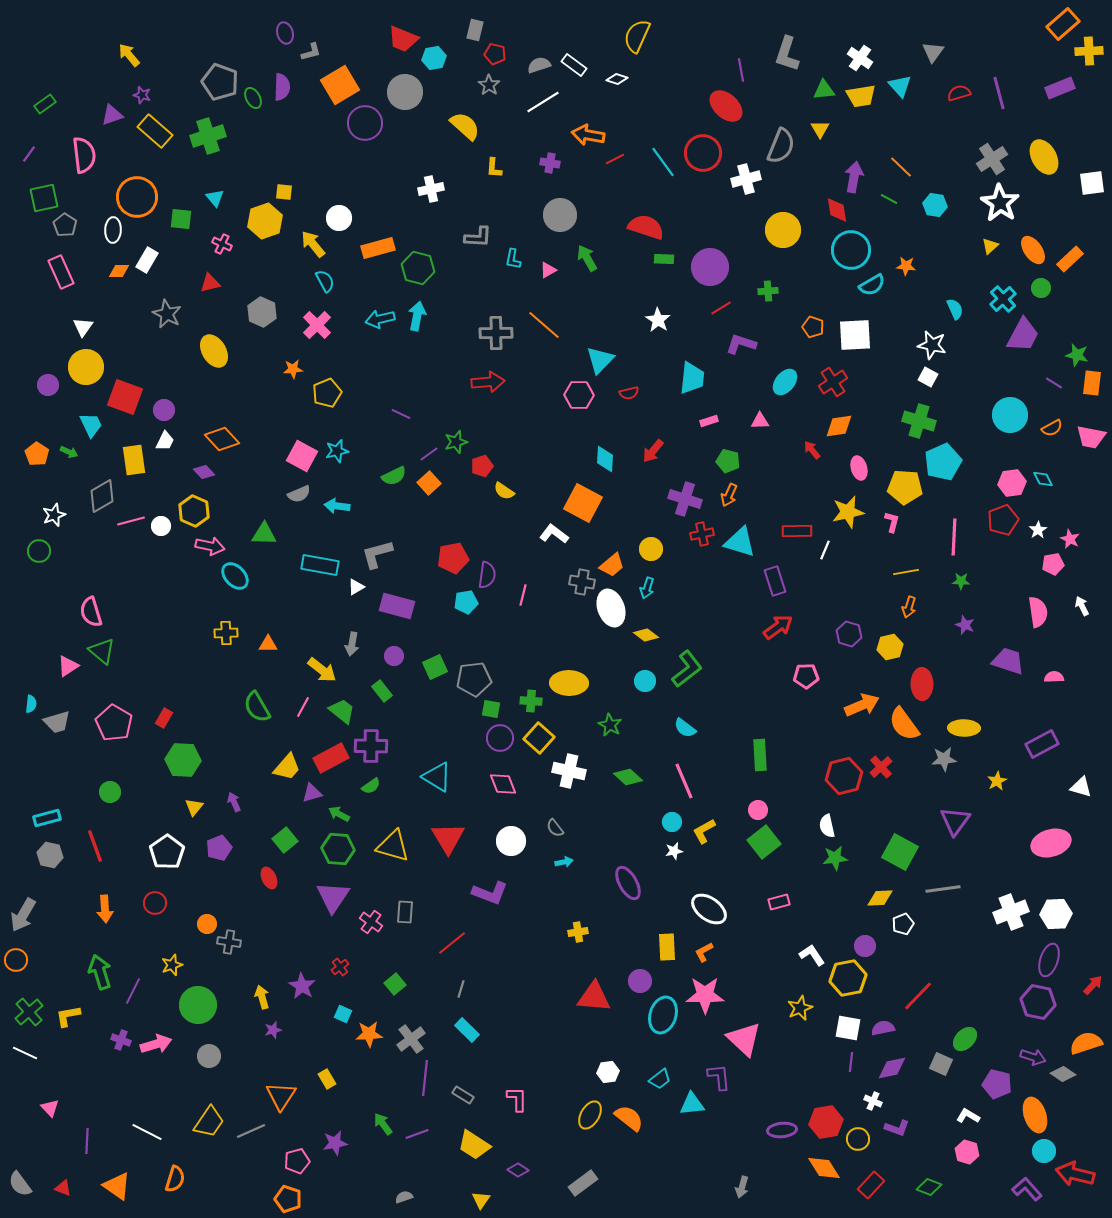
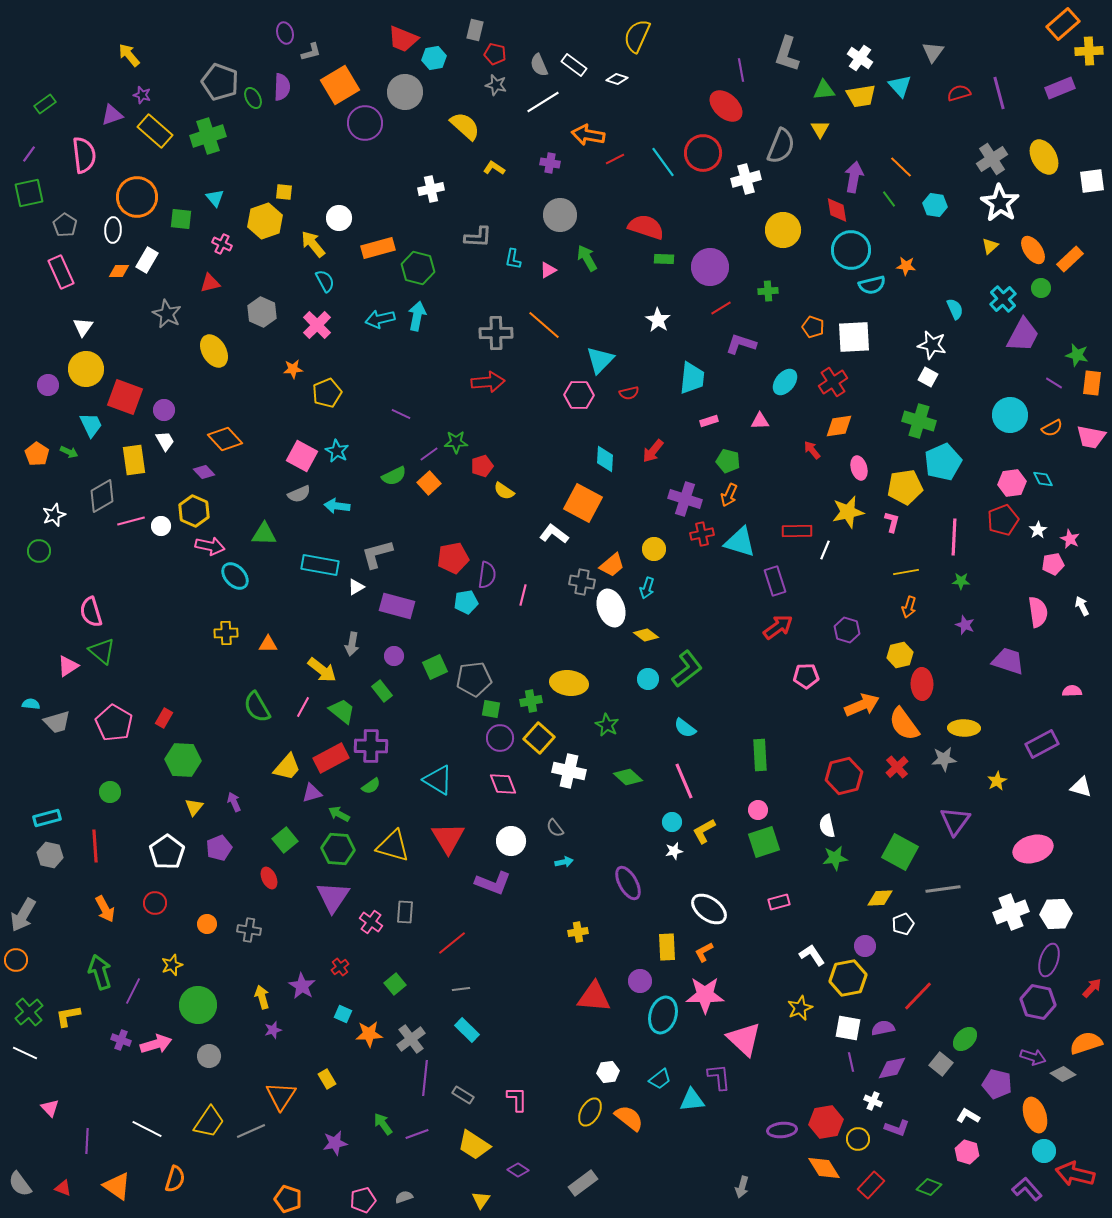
gray semicircle at (539, 65): rotated 95 degrees counterclockwise
gray star at (489, 85): moved 7 px right; rotated 20 degrees counterclockwise
yellow L-shape at (494, 168): rotated 120 degrees clockwise
white square at (1092, 183): moved 2 px up
green square at (44, 198): moved 15 px left, 5 px up
green line at (889, 199): rotated 24 degrees clockwise
cyan semicircle at (872, 285): rotated 16 degrees clockwise
white square at (855, 335): moved 1 px left, 2 px down
yellow circle at (86, 367): moved 2 px down
orange diamond at (222, 439): moved 3 px right
white trapezoid at (165, 441): rotated 55 degrees counterclockwise
green star at (456, 442): rotated 15 degrees clockwise
cyan star at (337, 451): rotated 30 degrees counterclockwise
yellow pentagon at (905, 487): rotated 12 degrees counterclockwise
yellow circle at (651, 549): moved 3 px right
purple hexagon at (849, 634): moved 2 px left, 4 px up
yellow hexagon at (890, 647): moved 10 px right, 8 px down
pink semicircle at (1054, 677): moved 18 px right, 14 px down
cyan circle at (645, 681): moved 3 px right, 2 px up
yellow ellipse at (569, 683): rotated 6 degrees clockwise
green cross at (531, 701): rotated 15 degrees counterclockwise
cyan semicircle at (31, 704): rotated 90 degrees counterclockwise
green star at (610, 725): moved 3 px left
red cross at (881, 767): moved 16 px right
cyan triangle at (437, 777): moved 1 px right, 3 px down
green square at (764, 842): rotated 20 degrees clockwise
pink ellipse at (1051, 843): moved 18 px left, 6 px down
red line at (95, 846): rotated 16 degrees clockwise
purple L-shape at (490, 893): moved 3 px right, 10 px up
orange arrow at (105, 909): rotated 24 degrees counterclockwise
gray cross at (229, 942): moved 20 px right, 12 px up
red arrow at (1093, 985): moved 1 px left, 3 px down
gray line at (461, 989): rotated 66 degrees clockwise
purple line at (851, 1062): rotated 18 degrees counterclockwise
gray square at (941, 1064): rotated 15 degrees clockwise
cyan triangle at (692, 1104): moved 4 px up
yellow ellipse at (590, 1115): moved 3 px up
white line at (147, 1132): moved 3 px up
pink pentagon at (297, 1161): moved 66 px right, 39 px down
